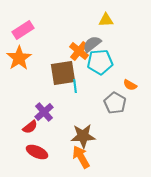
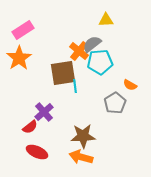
gray pentagon: rotated 10 degrees clockwise
orange arrow: rotated 45 degrees counterclockwise
